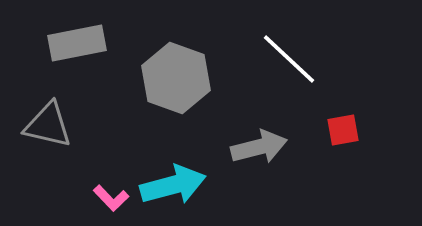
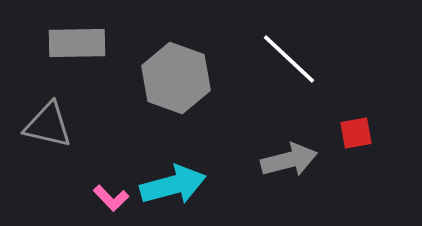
gray rectangle: rotated 10 degrees clockwise
red square: moved 13 px right, 3 px down
gray arrow: moved 30 px right, 13 px down
